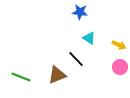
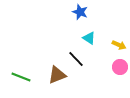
blue star: rotated 14 degrees clockwise
